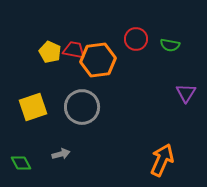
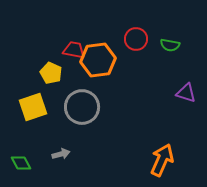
yellow pentagon: moved 1 px right, 21 px down
purple triangle: rotated 45 degrees counterclockwise
